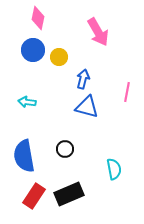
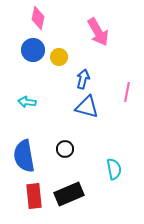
red rectangle: rotated 40 degrees counterclockwise
